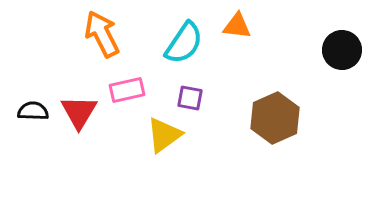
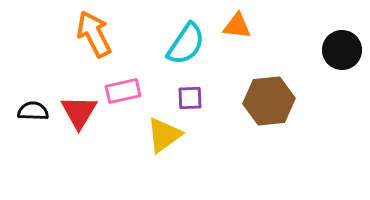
orange arrow: moved 8 px left
cyan semicircle: moved 2 px right, 1 px down
pink rectangle: moved 4 px left, 1 px down
purple square: rotated 12 degrees counterclockwise
brown hexagon: moved 6 px left, 17 px up; rotated 18 degrees clockwise
